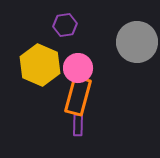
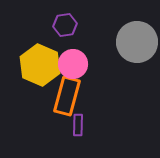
pink circle: moved 5 px left, 4 px up
orange rectangle: moved 11 px left
